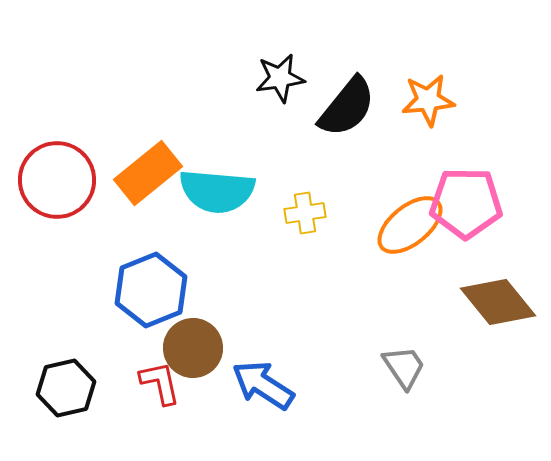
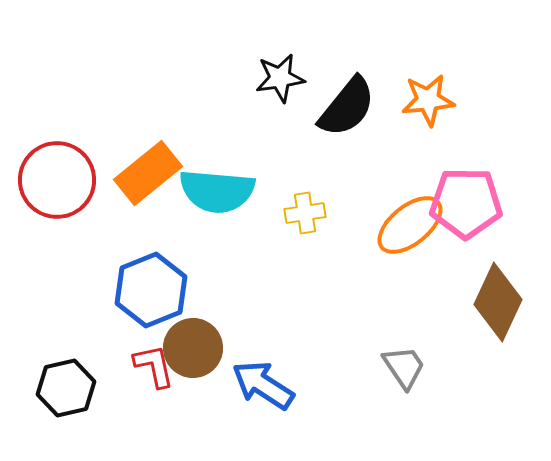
brown diamond: rotated 64 degrees clockwise
red L-shape: moved 6 px left, 17 px up
